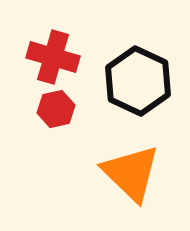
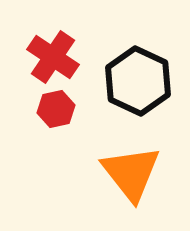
red cross: rotated 18 degrees clockwise
orange triangle: rotated 8 degrees clockwise
